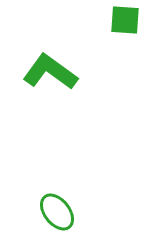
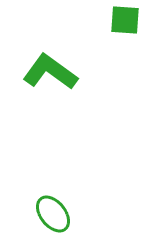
green ellipse: moved 4 px left, 2 px down
